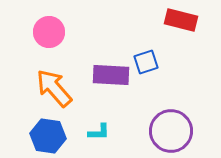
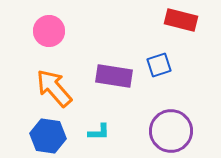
pink circle: moved 1 px up
blue square: moved 13 px right, 3 px down
purple rectangle: moved 3 px right, 1 px down; rotated 6 degrees clockwise
